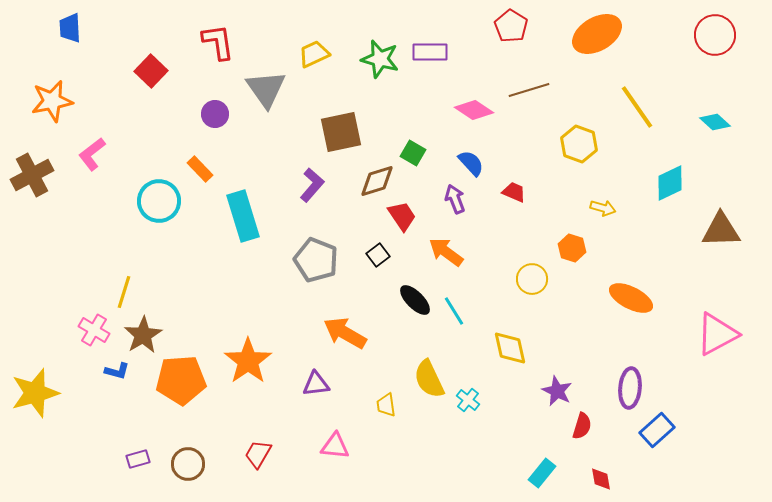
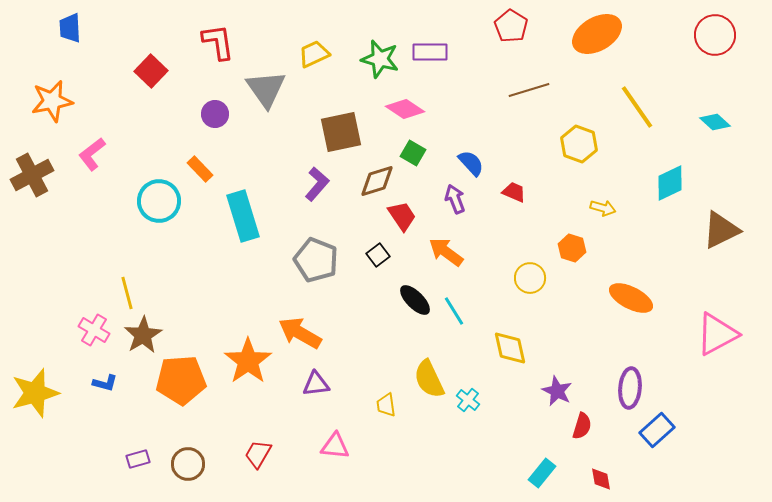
pink diamond at (474, 110): moved 69 px left, 1 px up
purple L-shape at (312, 185): moved 5 px right, 1 px up
brown triangle at (721, 230): rotated 24 degrees counterclockwise
yellow circle at (532, 279): moved 2 px left, 1 px up
yellow line at (124, 292): moved 3 px right, 1 px down; rotated 32 degrees counterclockwise
orange arrow at (345, 333): moved 45 px left
blue L-shape at (117, 371): moved 12 px left, 12 px down
